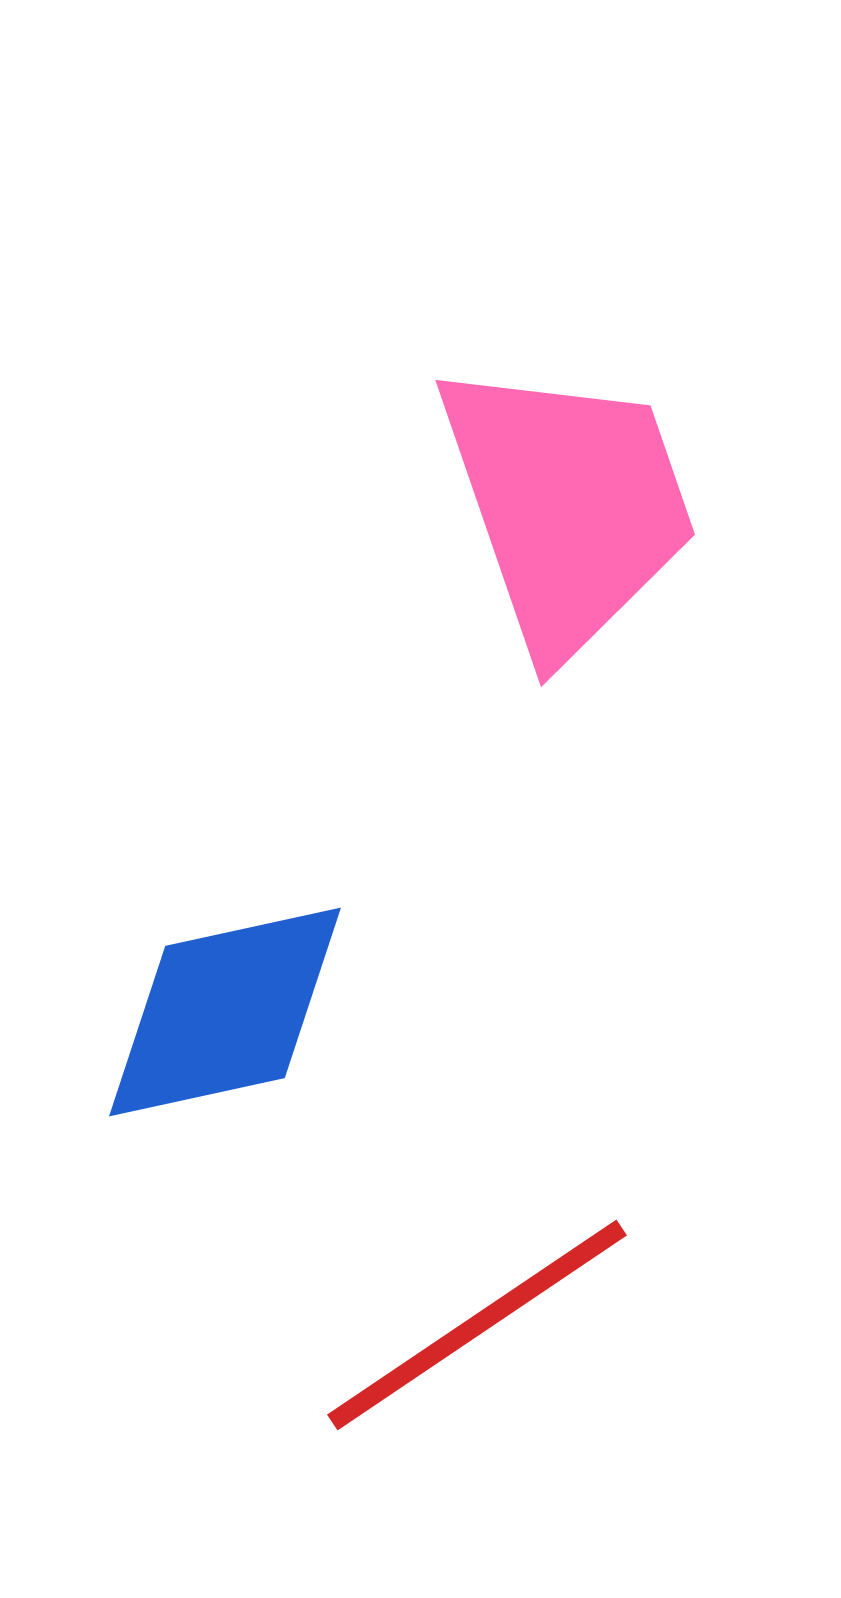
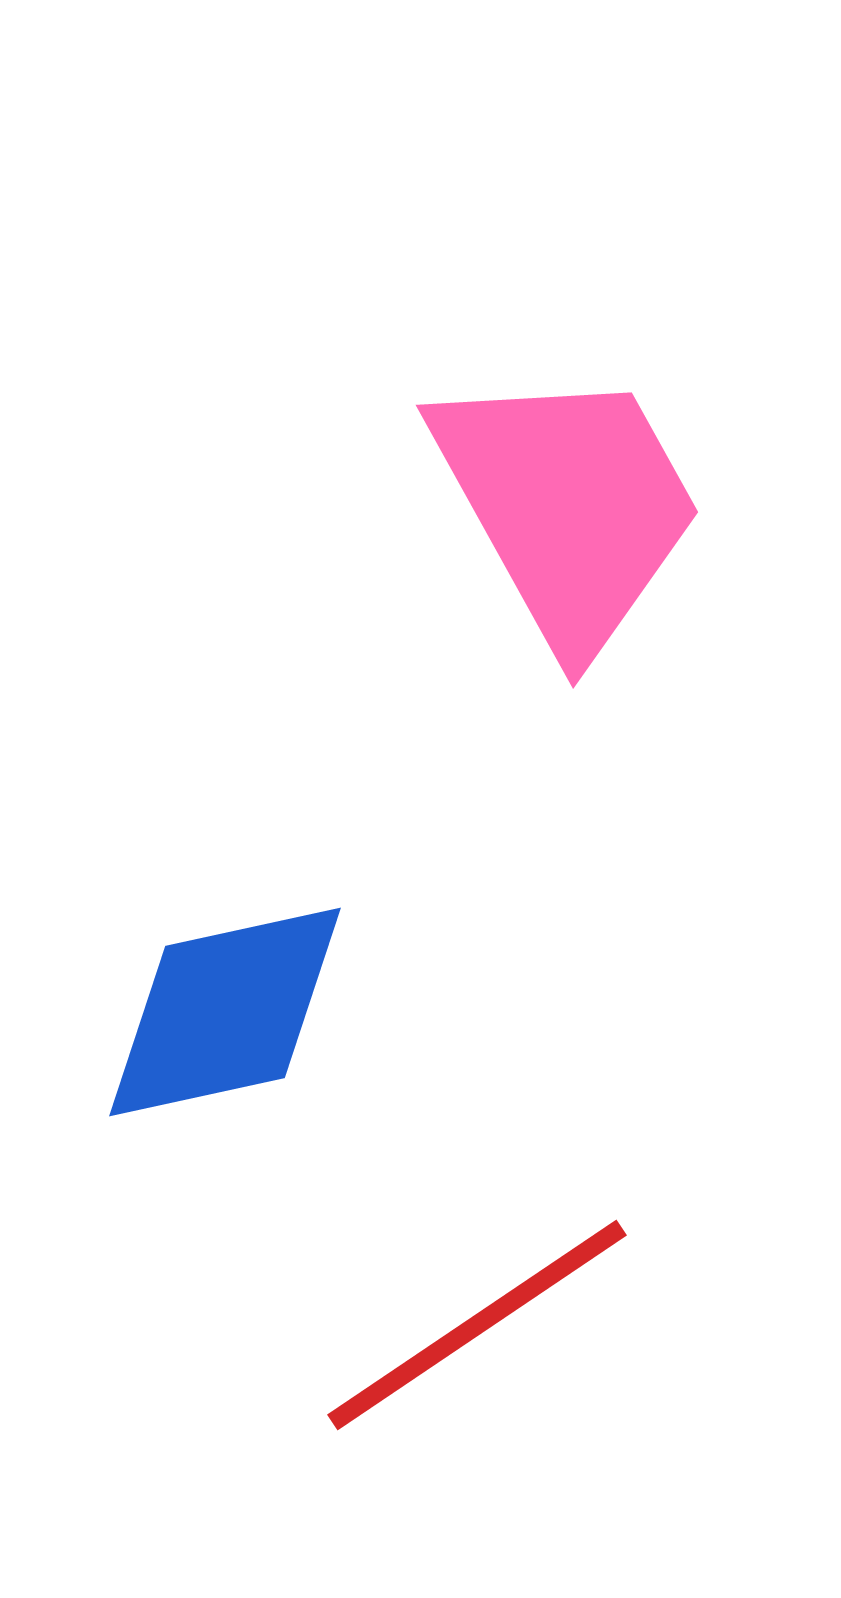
pink trapezoid: rotated 10 degrees counterclockwise
